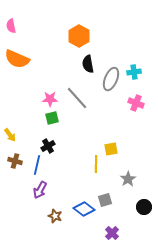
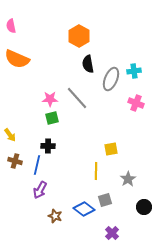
cyan cross: moved 1 px up
black cross: rotated 32 degrees clockwise
yellow line: moved 7 px down
